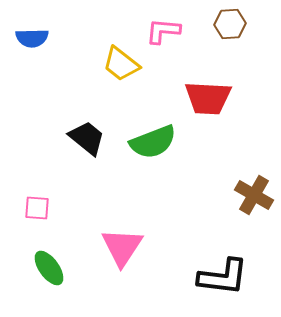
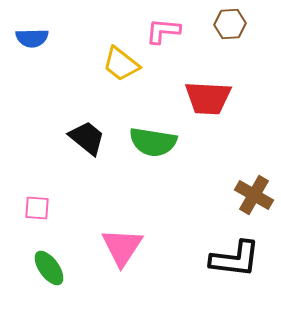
green semicircle: rotated 30 degrees clockwise
black L-shape: moved 12 px right, 18 px up
